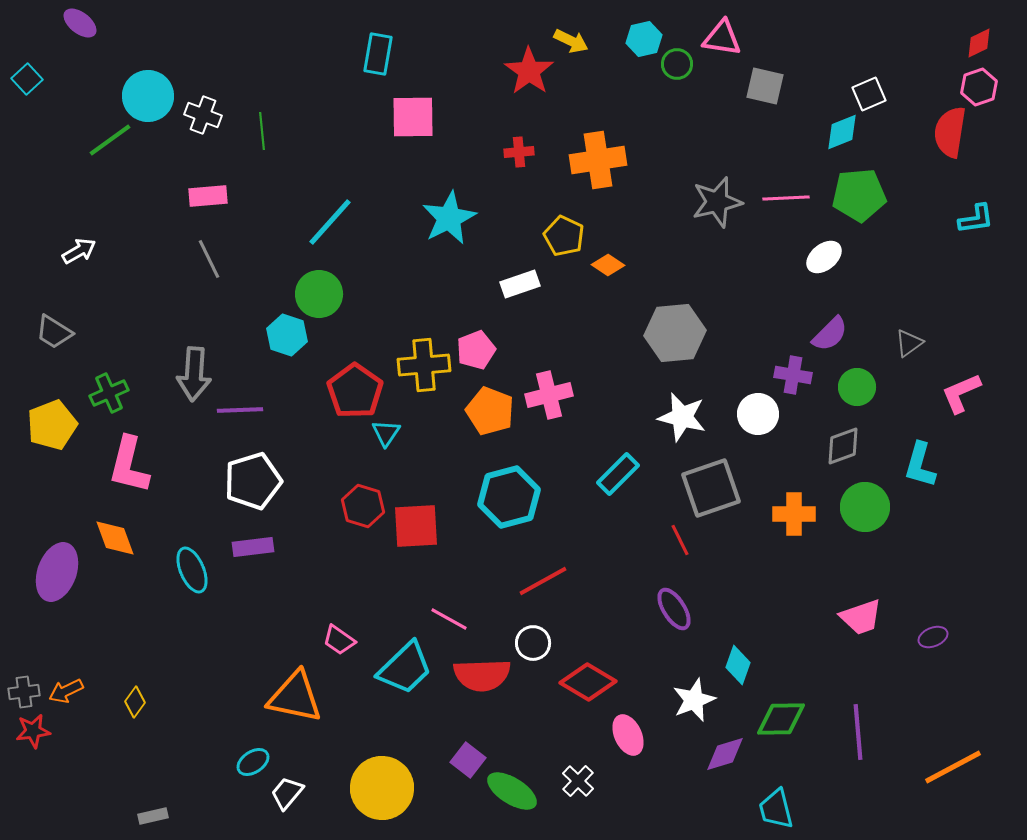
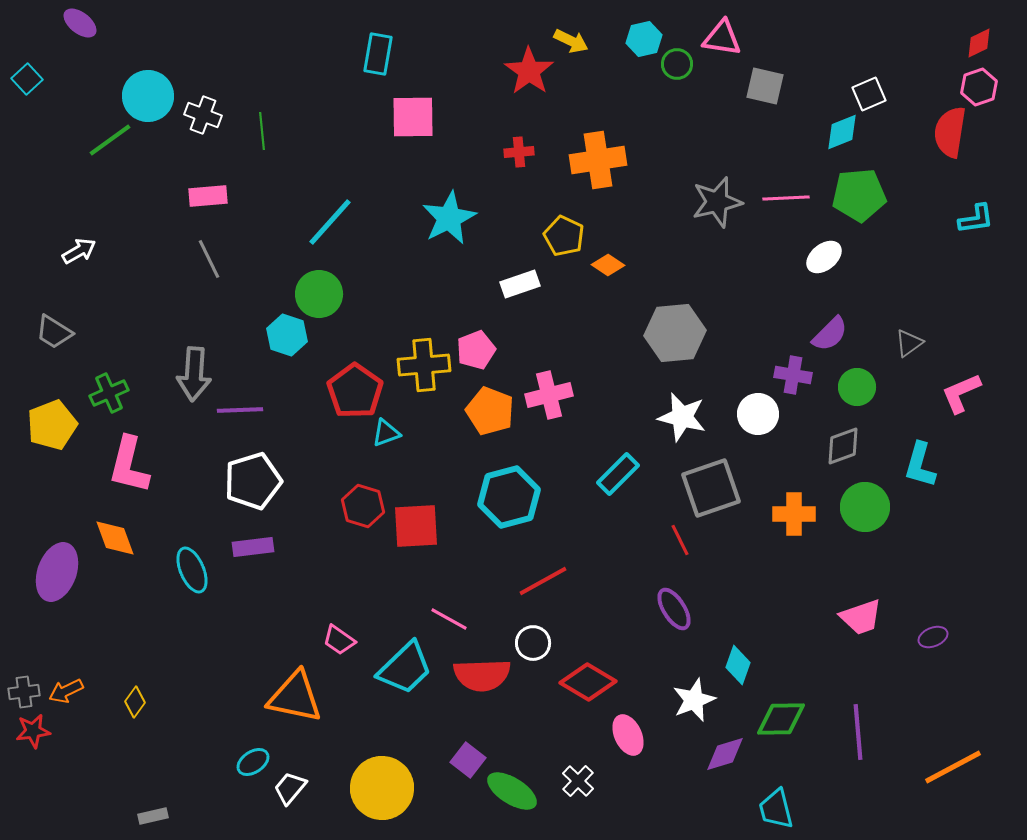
cyan triangle at (386, 433): rotated 36 degrees clockwise
white trapezoid at (287, 793): moved 3 px right, 5 px up
